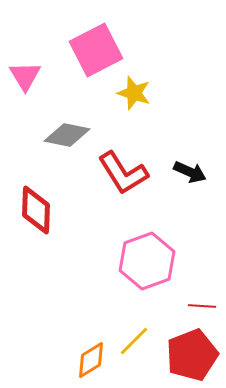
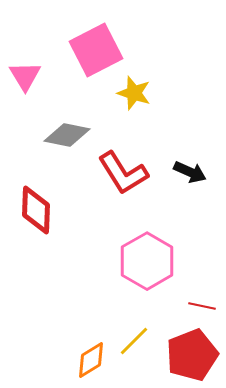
pink hexagon: rotated 10 degrees counterclockwise
red line: rotated 8 degrees clockwise
